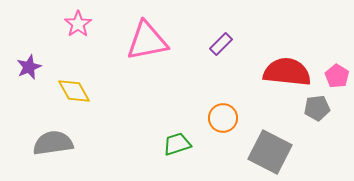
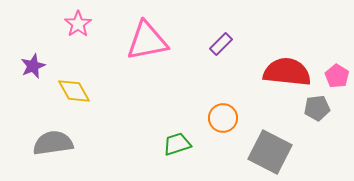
purple star: moved 4 px right, 1 px up
